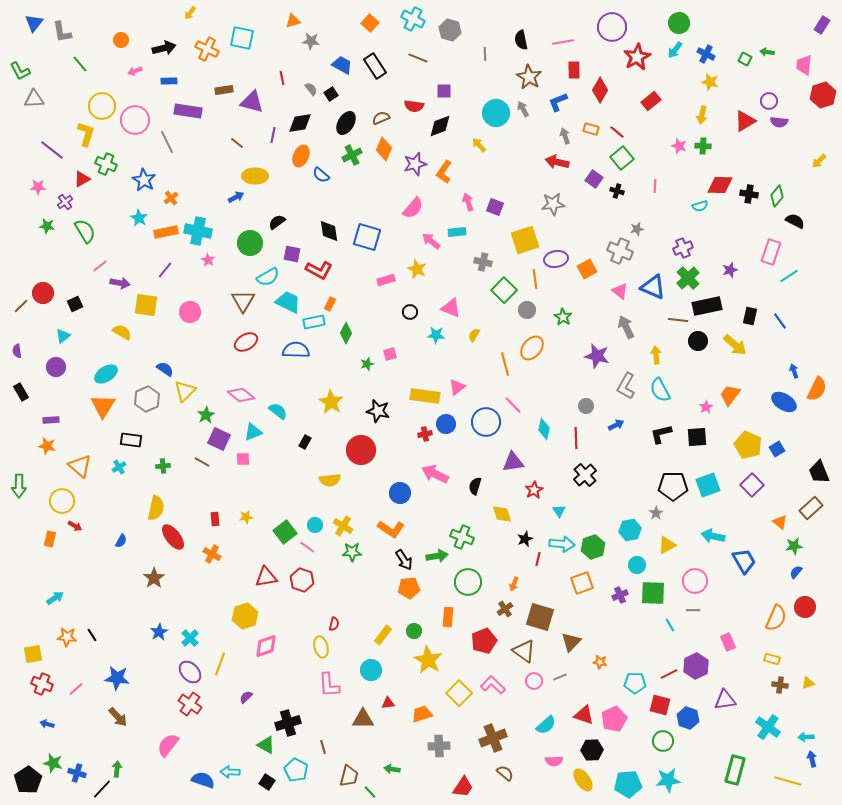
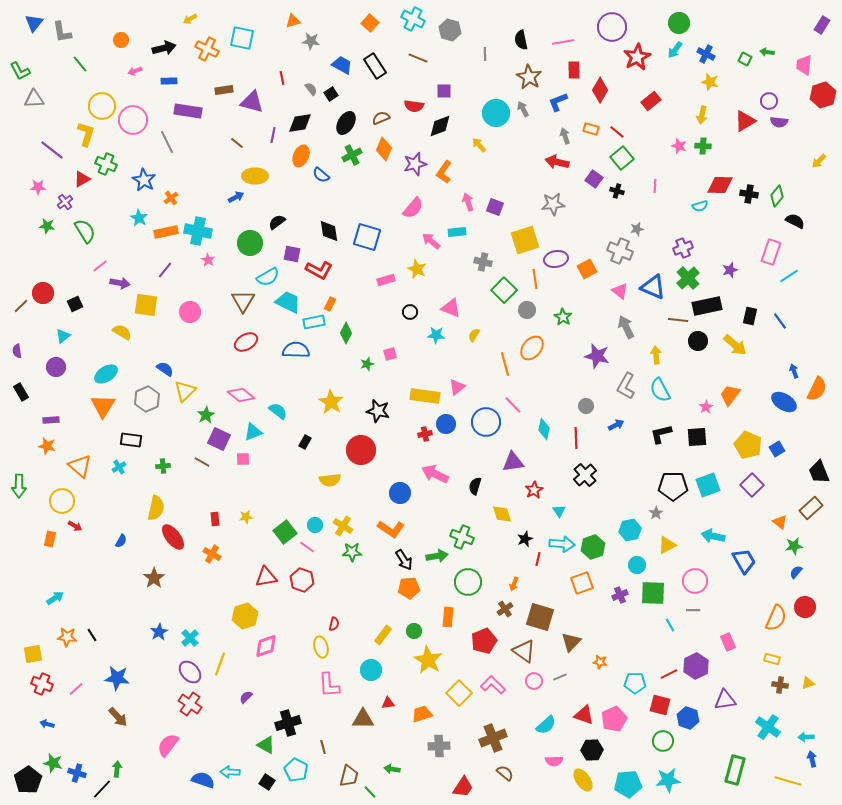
yellow arrow at (190, 13): moved 6 px down; rotated 24 degrees clockwise
pink circle at (135, 120): moved 2 px left
